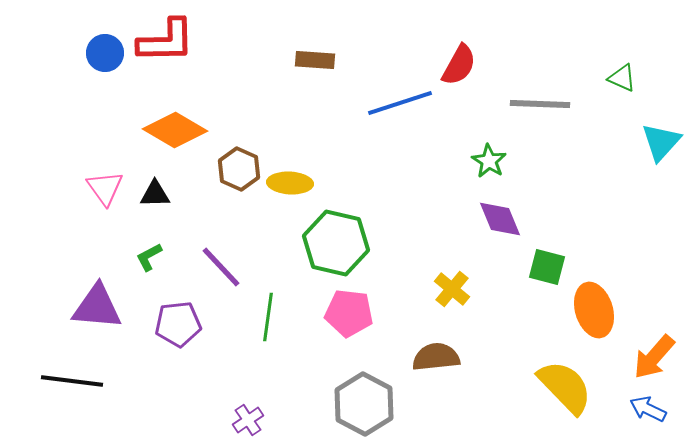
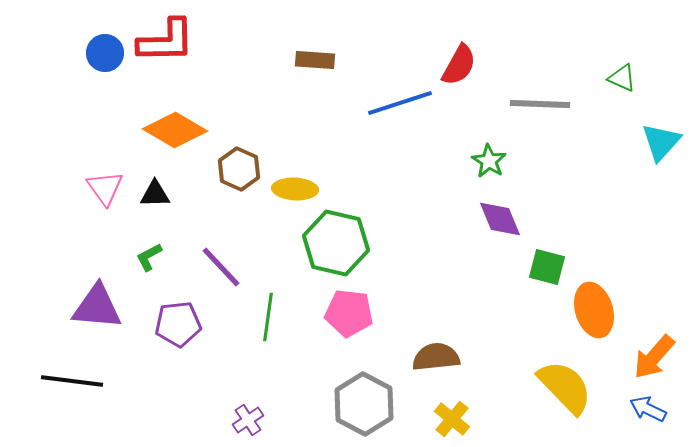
yellow ellipse: moved 5 px right, 6 px down
yellow cross: moved 130 px down
